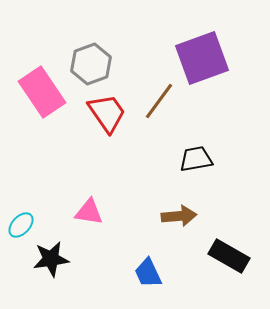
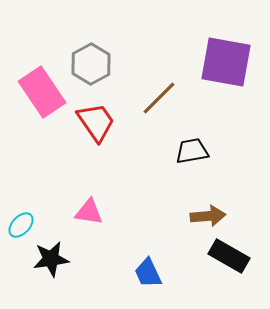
purple square: moved 24 px right, 4 px down; rotated 30 degrees clockwise
gray hexagon: rotated 9 degrees counterclockwise
brown line: moved 3 px up; rotated 9 degrees clockwise
red trapezoid: moved 11 px left, 9 px down
black trapezoid: moved 4 px left, 8 px up
brown arrow: moved 29 px right
